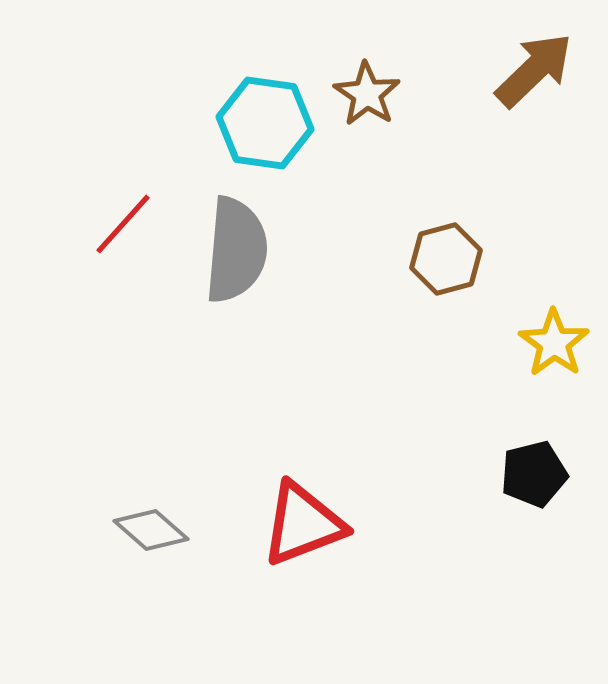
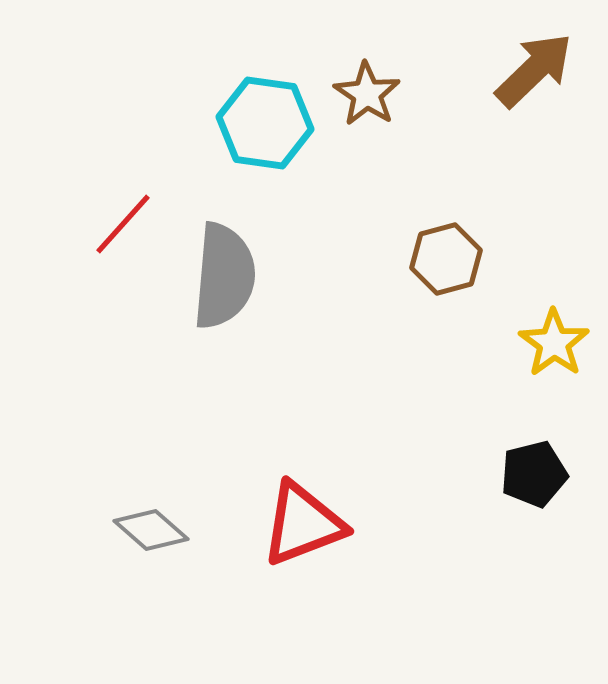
gray semicircle: moved 12 px left, 26 px down
